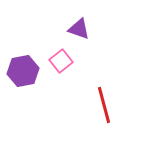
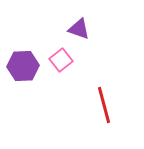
pink square: moved 1 px up
purple hexagon: moved 5 px up; rotated 8 degrees clockwise
